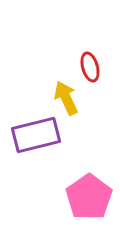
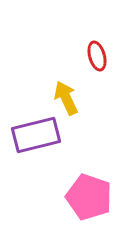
red ellipse: moved 7 px right, 11 px up
pink pentagon: rotated 18 degrees counterclockwise
